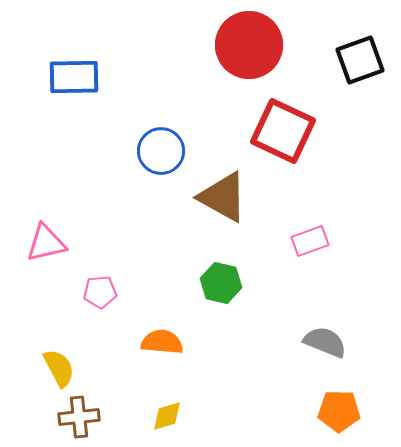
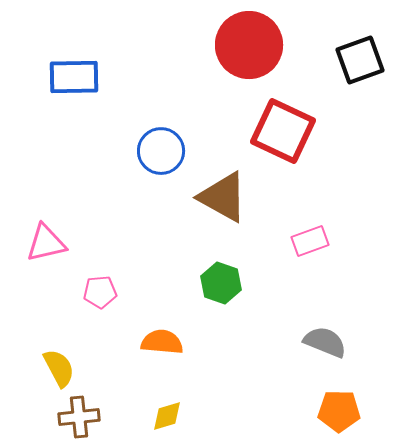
green hexagon: rotated 6 degrees clockwise
